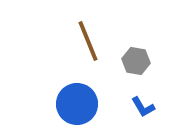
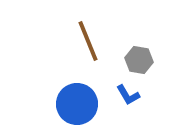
gray hexagon: moved 3 px right, 1 px up
blue L-shape: moved 15 px left, 12 px up
